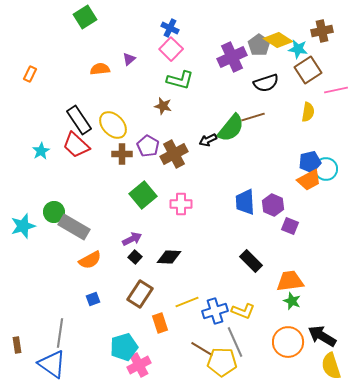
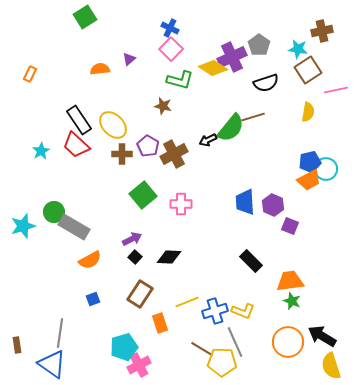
yellow diamond at (278, 40): moved 65 px left, 28 px down
